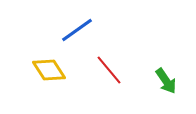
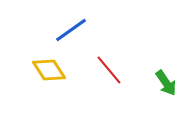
blue line: moved 6 px left
green arrow: moved 2 px down
